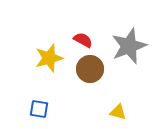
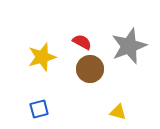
red semicircle: moved 1 px left, 2 px down
yellow star: moved 7 px left, 1 px up
blue square: rotated 24 degrees counterclockwise
